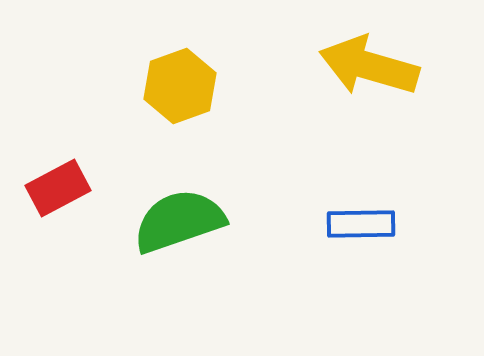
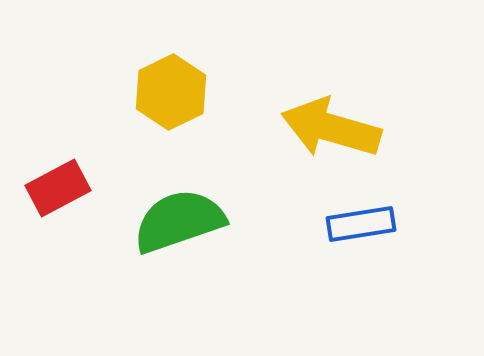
yellow arrow: moved 38 px left, 62 px down
yellow hexagon: moved 9 px left, 6 px down; rotated 6 degrees counterclockwise
blue rectangle: rotated 8 degrees counterclockwise
